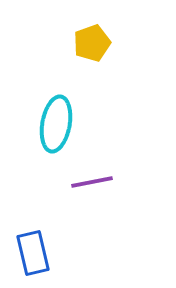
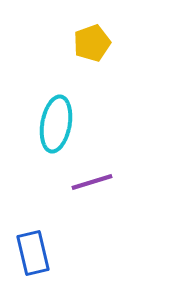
purple line: rotated 6 degrees counterclockwise
